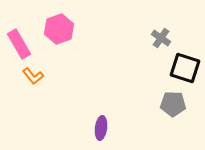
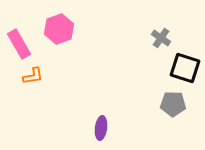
orange L-shape: rotated 60 degrees counterclockwise
